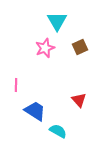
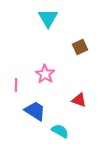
cyan triangle: moved 9 px left, 3 px up
pink star: moved 26 px down; rotated 18 degrees counterclockwise
red triangle: rotated 28 degrees counterclockwise
cyan semicircle: moved 2 px right
